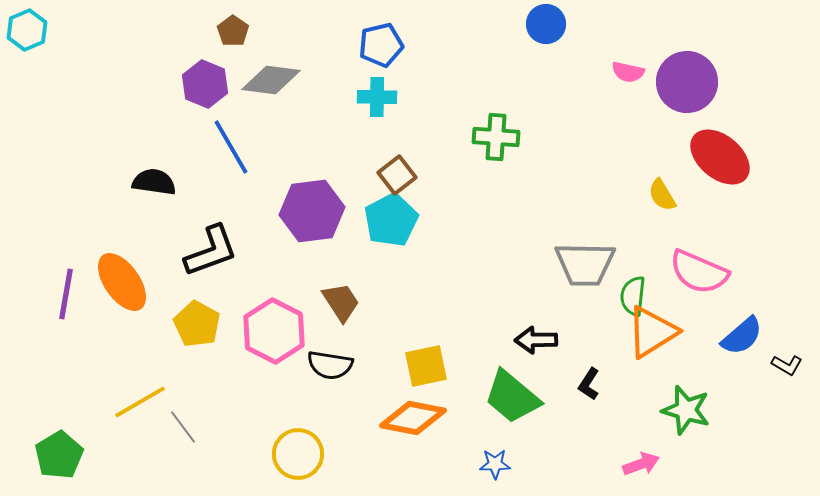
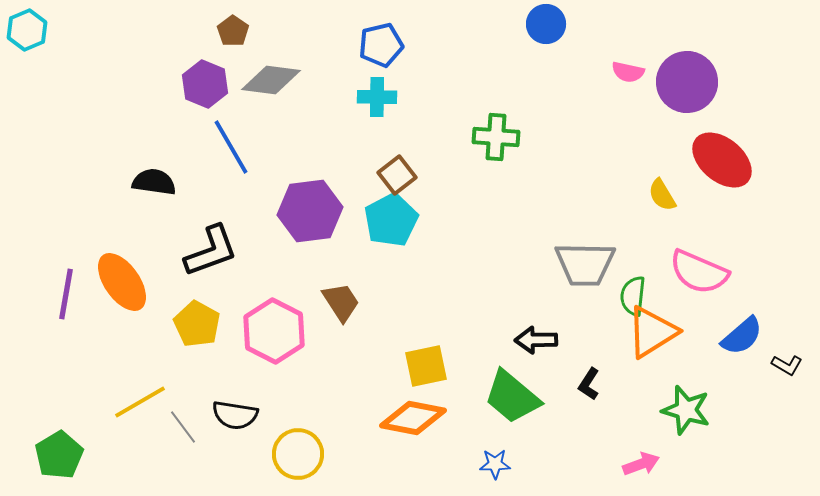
red ellipse at (720, 157): moved 2 px right, 3 px down
purple hexagon at (312, 211): moved 2 px left
black semicircle at (330, 365): moved 95 px left, 50 px down
